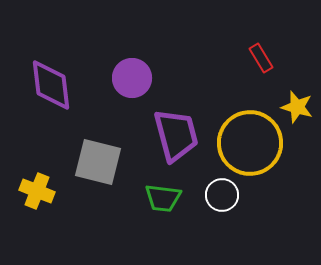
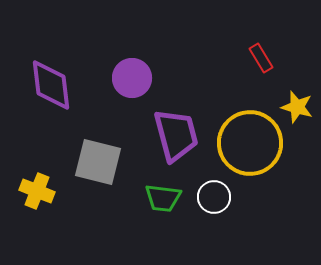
white circle: moved 8 px left, 2 px down
